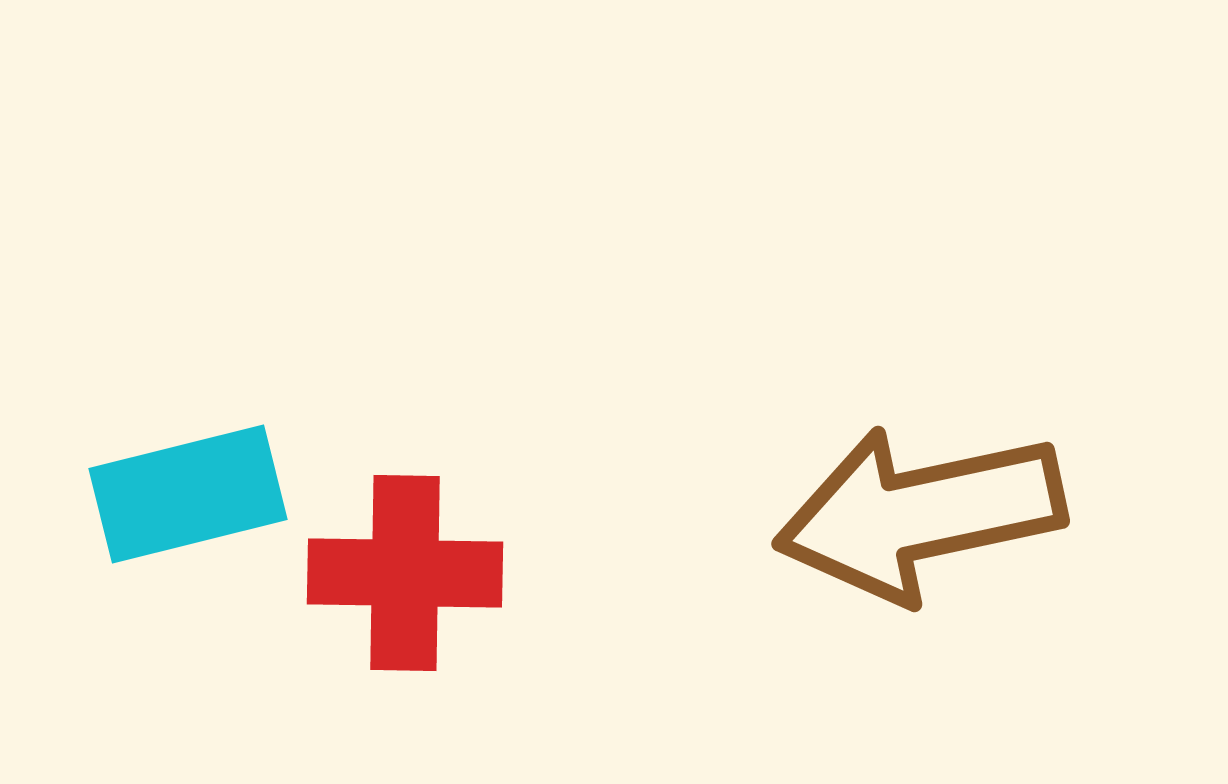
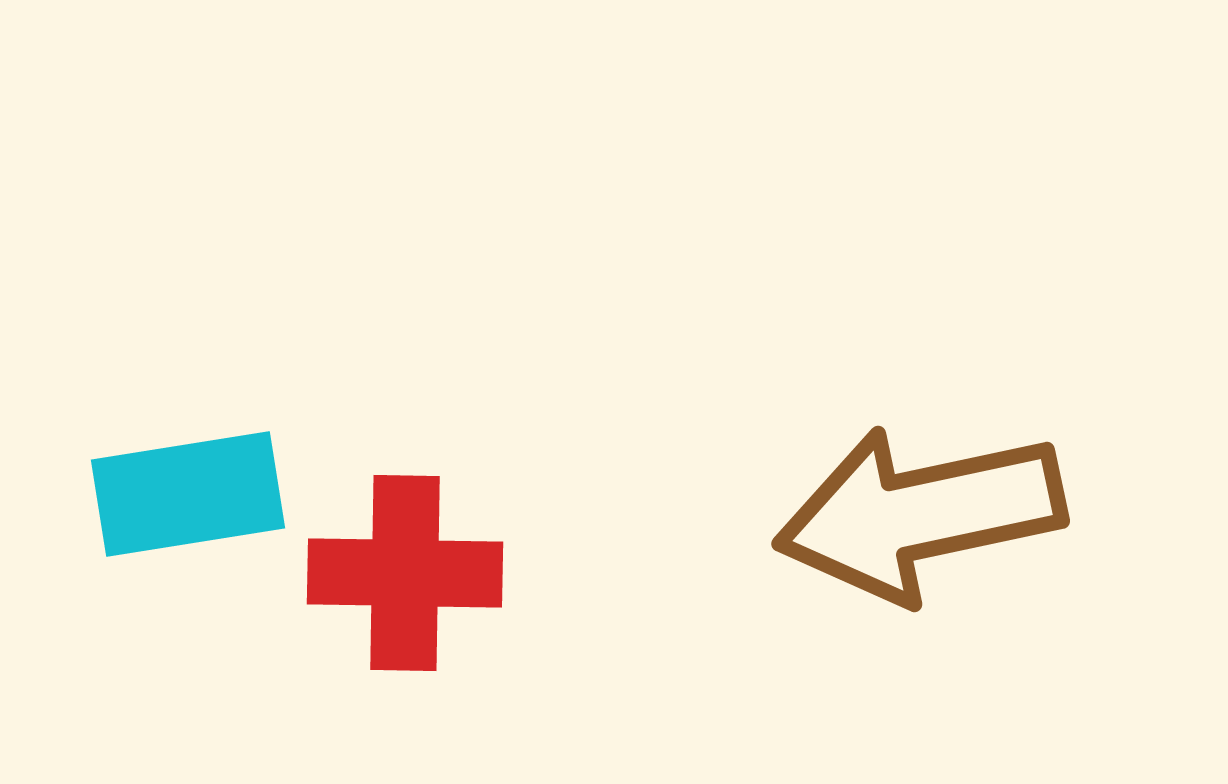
cyan rectangle: rotated 5 degrees clockwise
